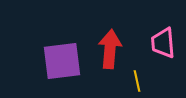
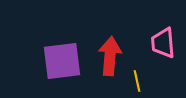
red arrow: moved 7 px down
